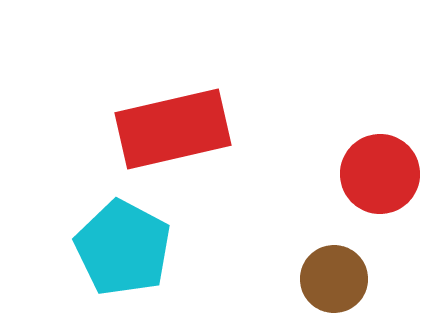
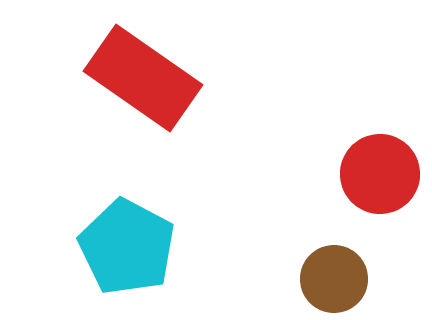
red rectangle: moved 30 px left, 51 px up; rotated 48 degrees clockwise
cyan pentagon: moved 4 px right, 1 px up
